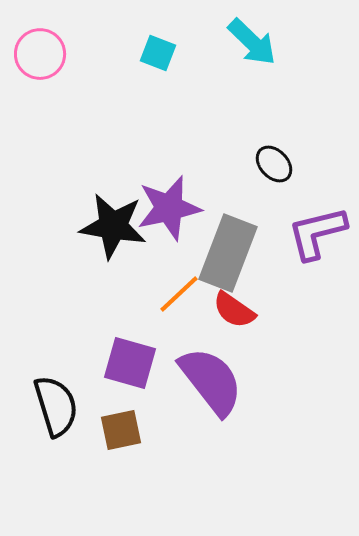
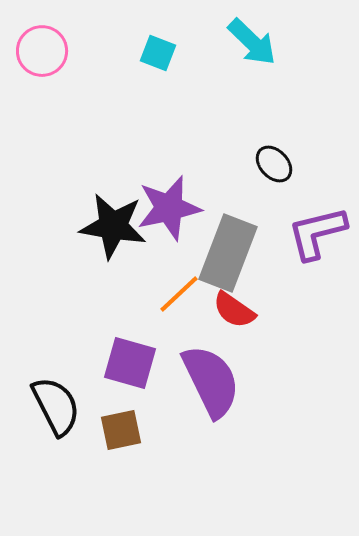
pink circle: moved 2 px right, 3 px up
purple semicircle: rotated 12 degrees clockwise
black semicircle: rotated 10 degrees counterclockwise
